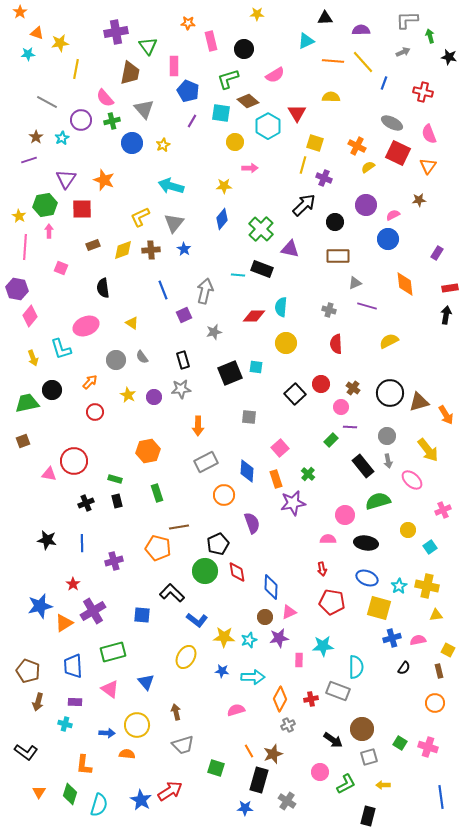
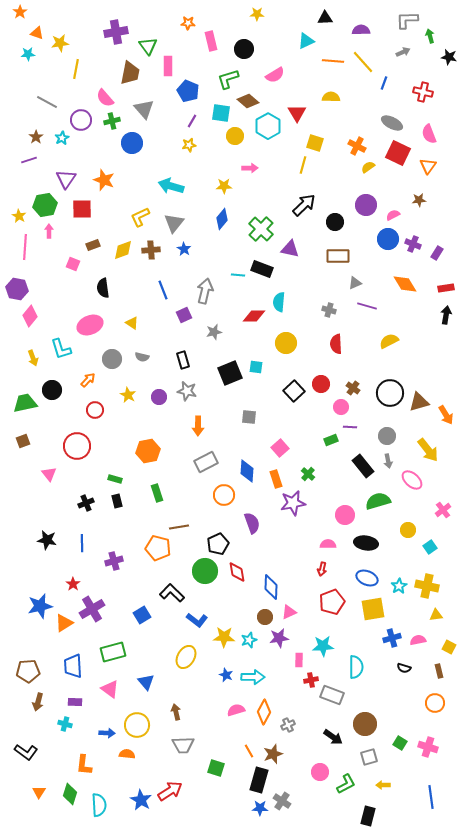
pink rectangle at (174, 66): moved 6 px left
yellow circle at (235, 142): moved 6 px up
yellow star at (163, 145): moved 26 px right; rotated 16 degrees clockwise
purple cross at (324, 178): moved 89 px right, 66 px down
pink square at (61, 268): moved 12 px right, 4 px up
orange diamond at (405, 284): rotated 25 degrees counterclockwise
red rectangle at (450, 288): moved 4 px left
cyan semicircle at (281, 307): moved 2 px left, 5 px up
pink ellipse at (86, 326): moved 4 px right, 1 px up
gray semicircle at (142, 357): rotated 40 degrees counterclockwise
gray circle at (116, 360): moved 4 px left, 1 px up
orange arrow at (90, 382): moved 2 px left, 2 px up
gray star at (181, 389): moved 6 px right, 2 px down; rotated 18 degrees clockwise
black square at (295, 394): moved 1 px left, 3 px up
purple circle at (154, 397): moved 5 px right
green trapezoid at (27, 403): moved 2 px left
red circle at (95, 412): moved 2 px up
green rectangle at (331, 440): rotated 24 degrees clockwise
red circle at (74, 461): moved 3 px right, 15 px up
pink triangle at (49, 474): rotated 42 degrees clockwise
pink cross at (443, 510): rotated 14 degrees counterclockwise
pink semicircle at (328, 539): moved 5 px down
red arrow at (322, 569): rotated 24 degrees clockwise
red pentagon at (332, 602): rotated 30 degrees counterclockwise
yellow square at (379, 608): moved 6 px left, 1 px down; rotated 25 degrees counterclockwise
purple cross at (93, 611): moved 1 px left, 2 px up
blue square at (142, 615): rotated 36 degrees counterclockwise
yellow square at (448, 650): moved 1 px right, 3 px up
black semicircle at (404, 668): rotated 72 degrees clockwise
brown pentagon at (28, 671): rotated 25 degrees counterclockwise
blue star at (222, 671): moved 4 px right, 4 px down; rotated 16 degrees clockwise
gray rectangle at (338, 691): moved 6 px left, 4 px down
orange diamond at (280, 699): moved 16 px left, 13 px down
red cross at (311, 699): moved 19 px up
brown circle at (362, 729): moved 3 px right, 5 px up
black arrow at (333, 740): moved 3 px up
gray trapezoid at (183, 745): rotated 15 degrees clockwise
blue line at (441, 797): moved 10 px left
gray cross at (287, 801): moved 5 px left
cyan semicircle at (99, 805): rotated 20 degrees counterclockwise
blue star at (245, 808): moved 15 px right
